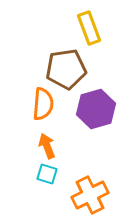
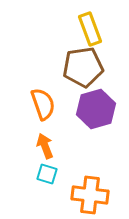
yellow rectangle: moved 1 px right, 1 px down
brown pentagon: moved 17 px right, 2 px up
orange semicircle: rotated 24 degrees counterclockwise
orange arrow: moved 2 px left
orange cross: rotated 33 degrees clockwise
